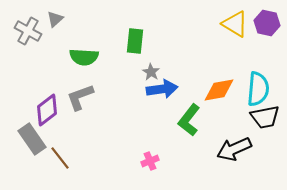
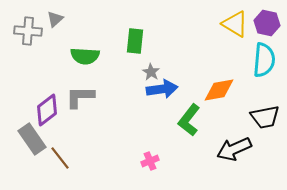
gray cross: rotated 24 degrees counterclockwise
green semicircle: moved 1 px right, 1 px up
cyan semicircle: moved 6 px right, 29 px up
gray L-shape: rotated 20 degrees clockwise
